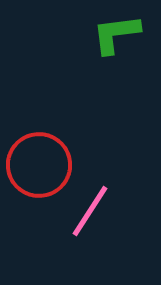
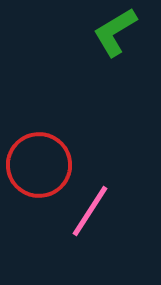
green L-shape: moved 1 px left, 2 px up; rotated 24 degrees counterclockwise
